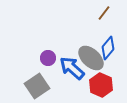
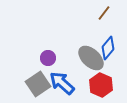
blue arrow: moved 10 px left, 15 px down
gray square: moved 1 px right, 2 px up
